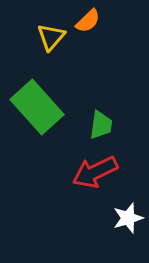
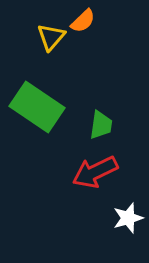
orange semicircle: moved 5 px left
green rectangle: rotated 14 degrees counterclockwise
